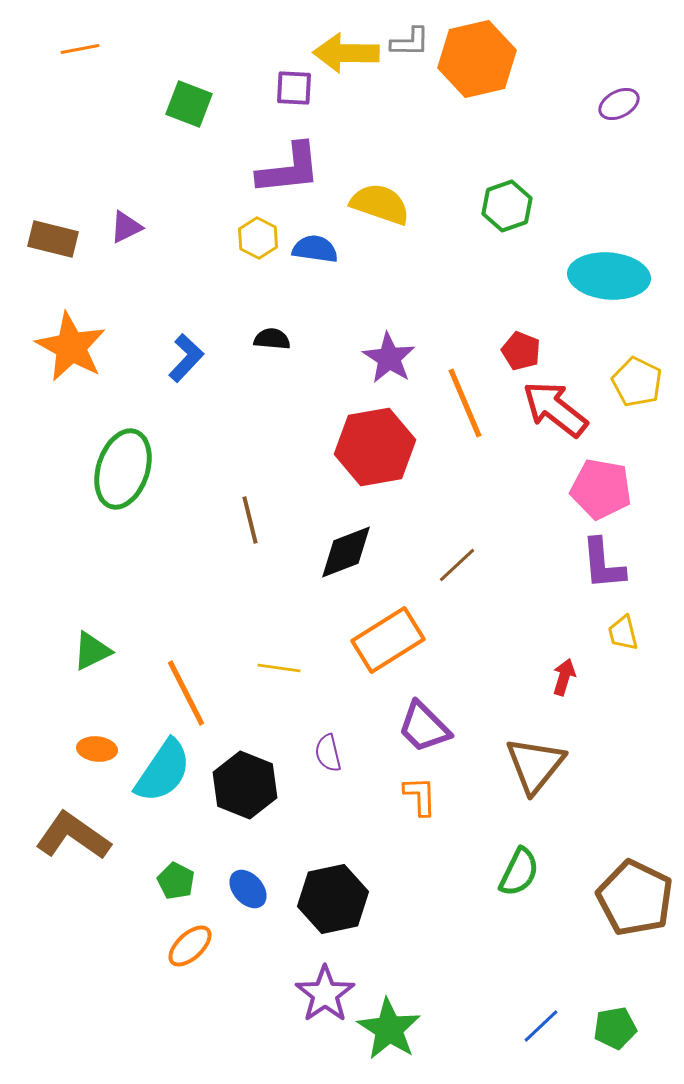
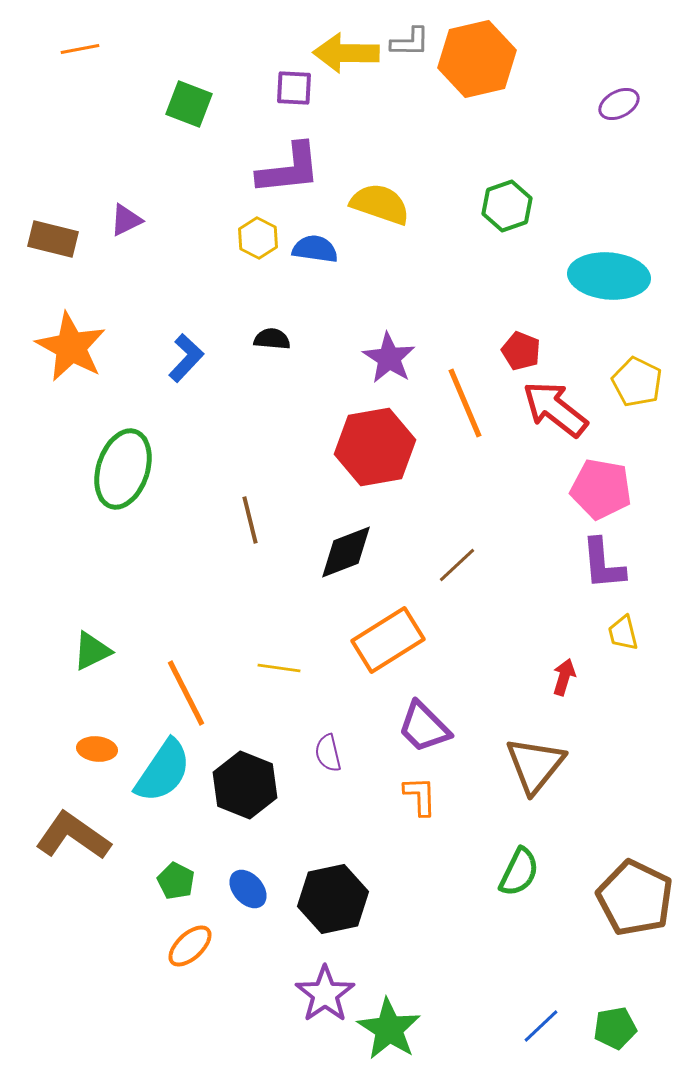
purple triangle at (126, 227): moved 7 px up
